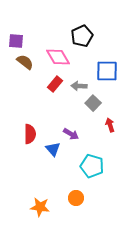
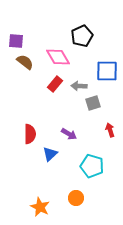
gray square: rotated 28 degrees clockwise
red arrow: moved 5 px down
purple arrow: moved 2 px left
blue triangle: moved 3 px left, 5 px down; rotated 28 degrees clockwise
orange star: rotated 18 degrees clockwise
